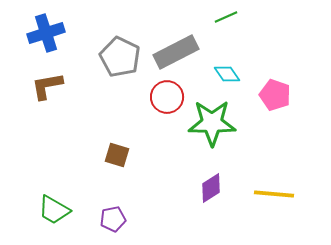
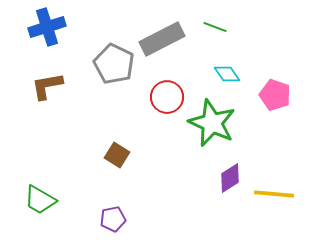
green line: moved 11 px left, 10 px down; rotated 45 degrees clockwise
blue cross: moved 1 px right, 6 px up
gray rectangle: moved 14 px left, 13 px up
gray pentagon: moved 6 px left, 7 px down
green star: rotated 24 degrees clockwise
brown square: rotated 15 degrees clockwise
purple diamond: moved 19 px right, 10 px up
green trapezoid: moved 14 px left, 10 px up
